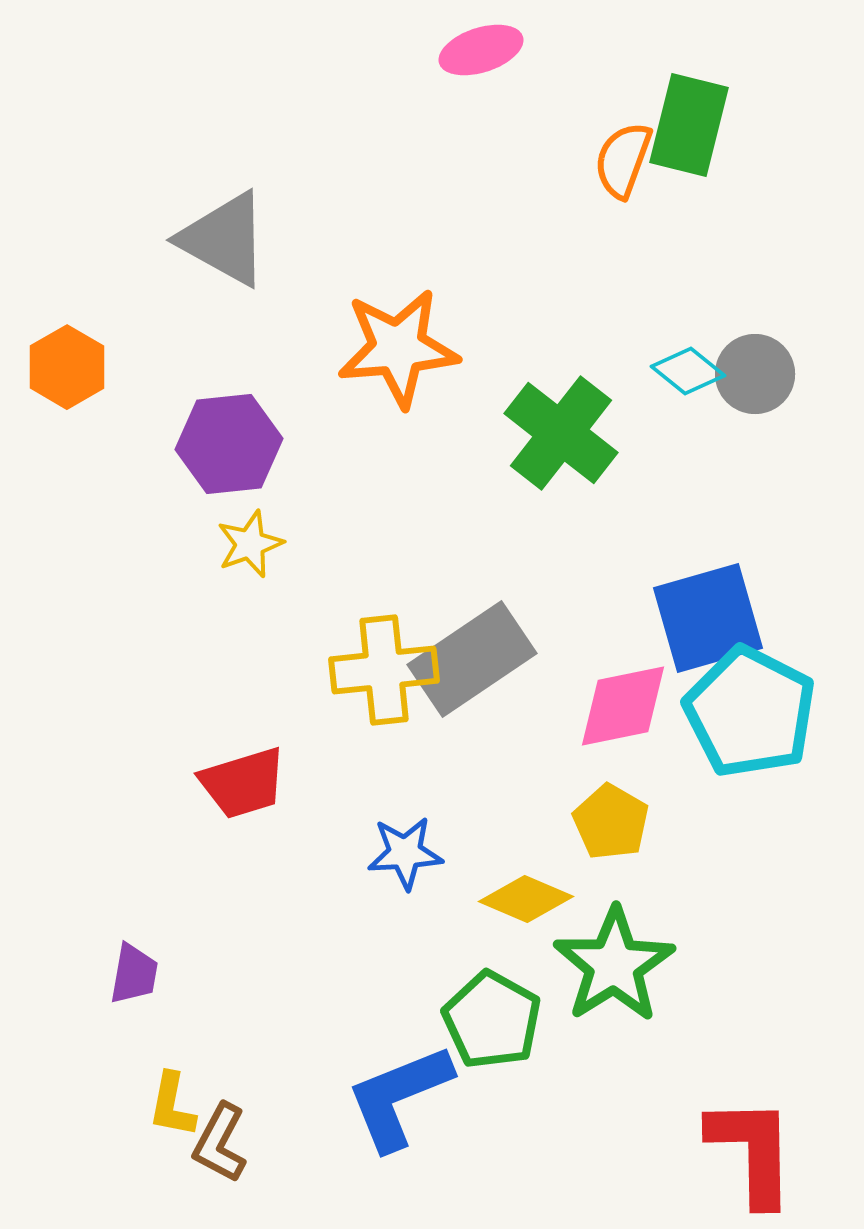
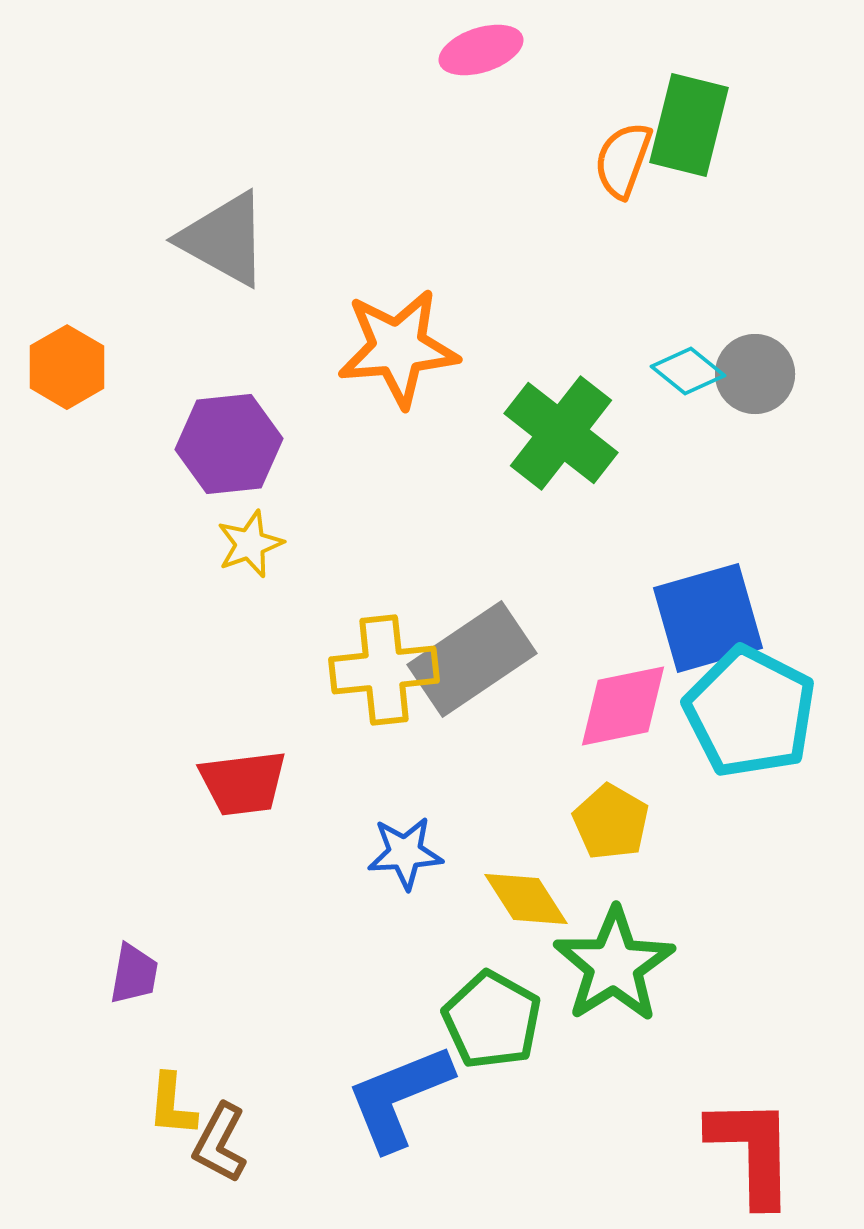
red trapezoid: rotated 10 degrees clockwise
yellow diamond: rotated 34 degrees clockwise
yellow L-shape: rotated 6 degrees counterclockwise
